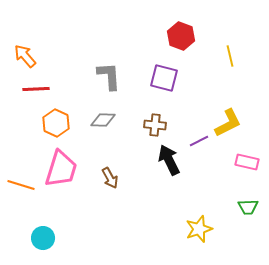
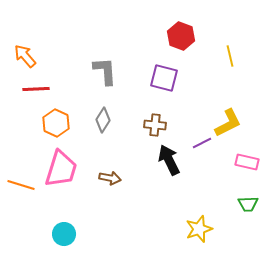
gray L-shape: moved 4 px left, 5 px up
gray diamond: rotated 60 degrees counterclockwise
purple line: moved 3 px right, 2 px down
brown arrow: rotated 50 degrees counterclockwise
green trapezoid: moved 3 px up
cyan circle: moved 21 px right, 4 px up
